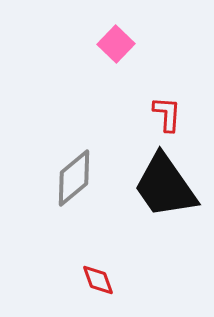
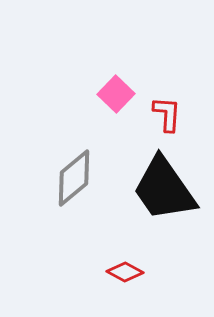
pink square: moved 50 px down
black trapezoid: moved 1 px left, 3 px down
red diamond: moved 27 px right, 8 px up; rotated 42 degrees counterclockwise
